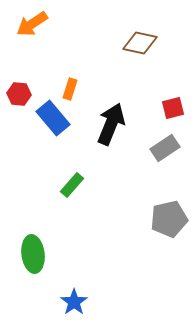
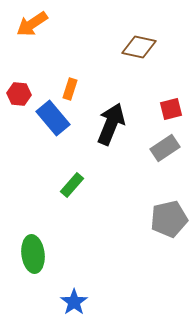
brown diamond: moved 1 px left, 4 px down
red square: moved 2 px left, 1 px down
